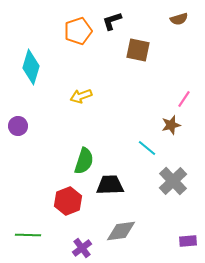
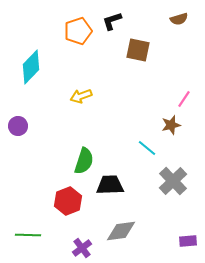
cyan diamond: rotated 28 degrees clockwise
